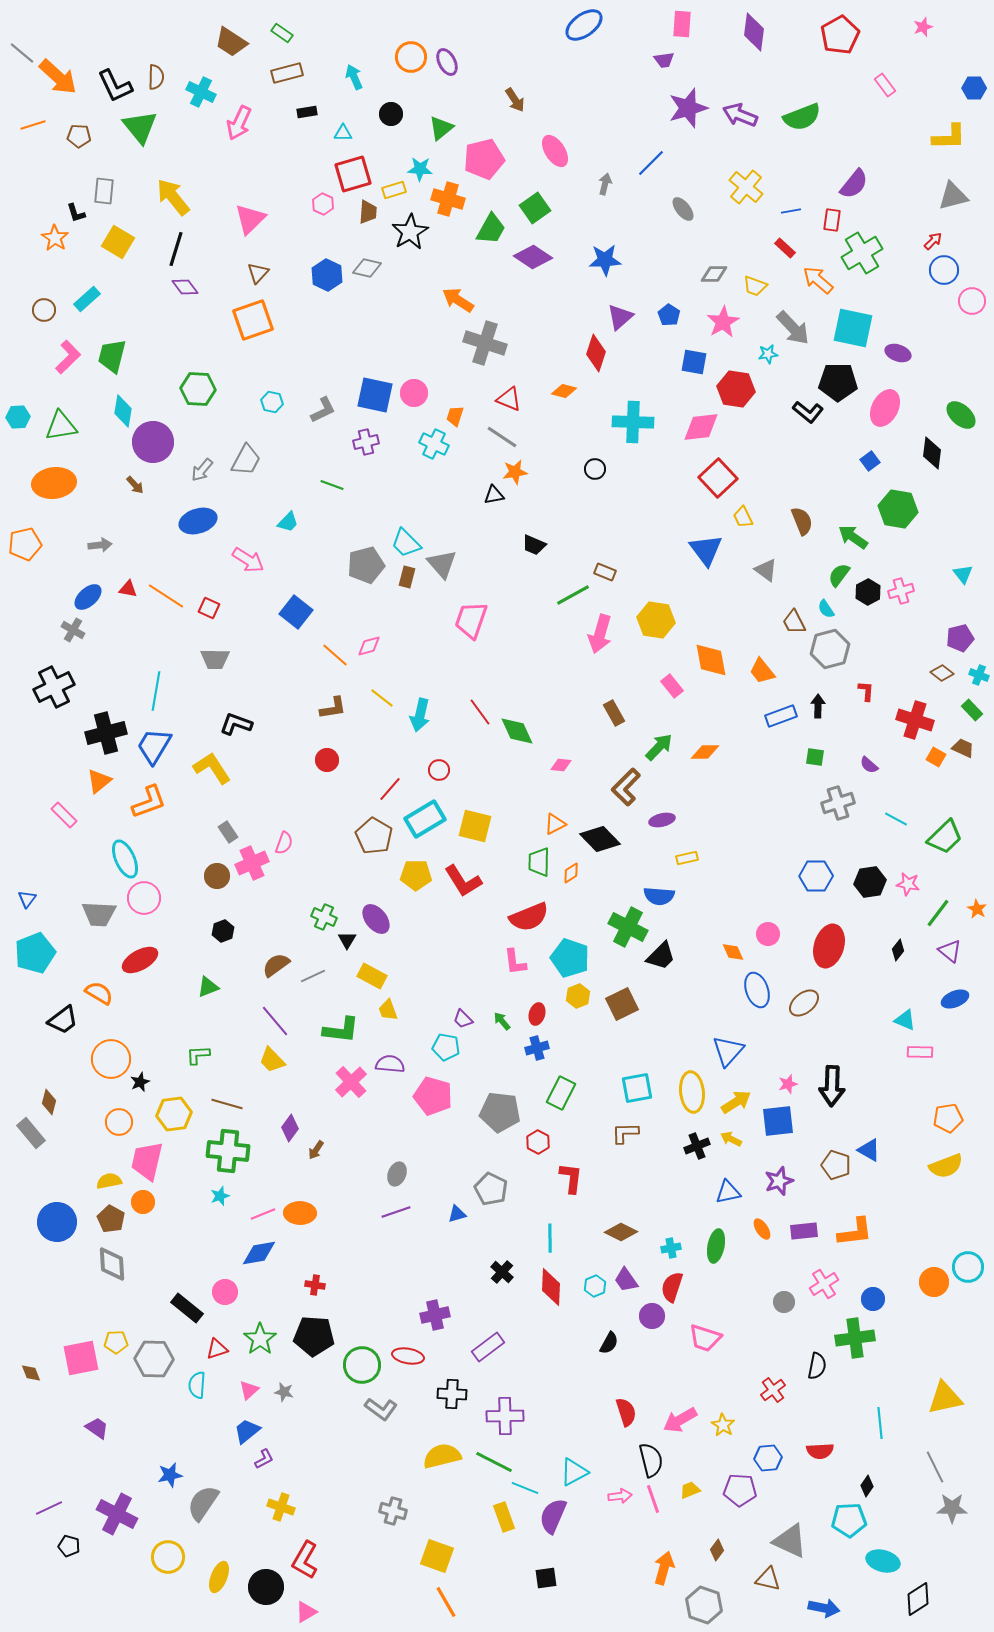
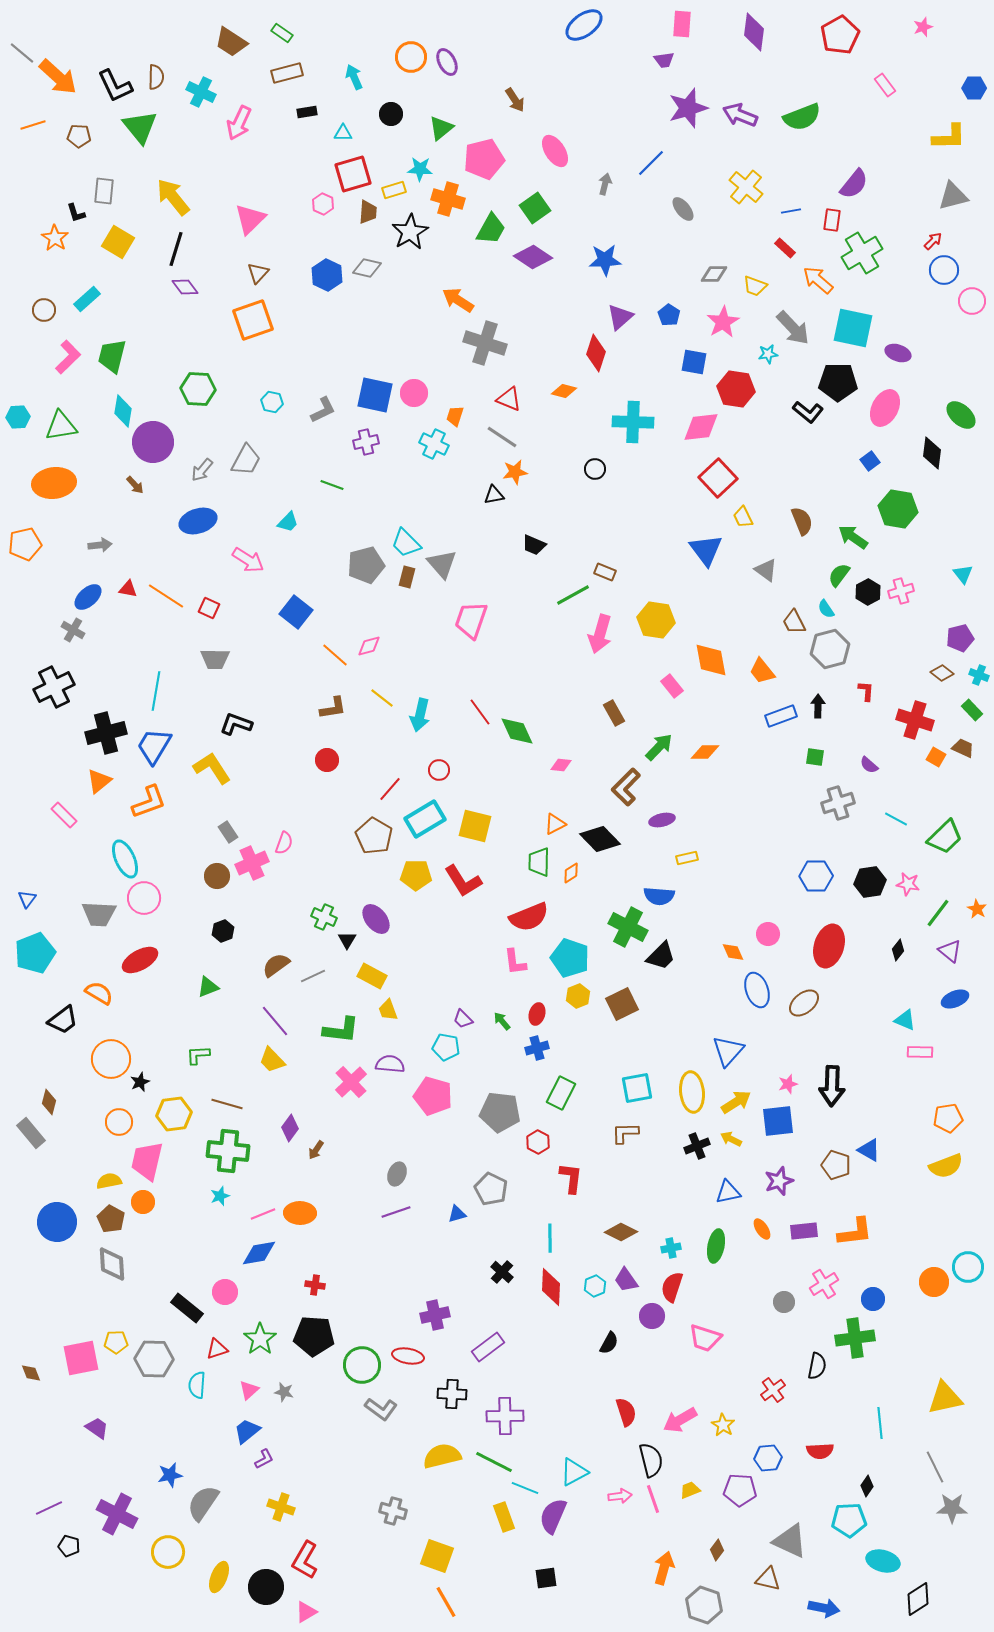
yellow circle at (168, 1557): moved 5 px up
